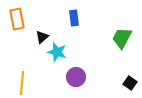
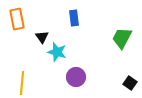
black triangle: rotated 24 degrees counterclockwise
